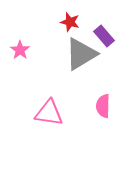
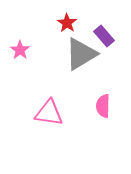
red star: moved 3 px left, 1 px down; rotated 18 degrees clockwise
